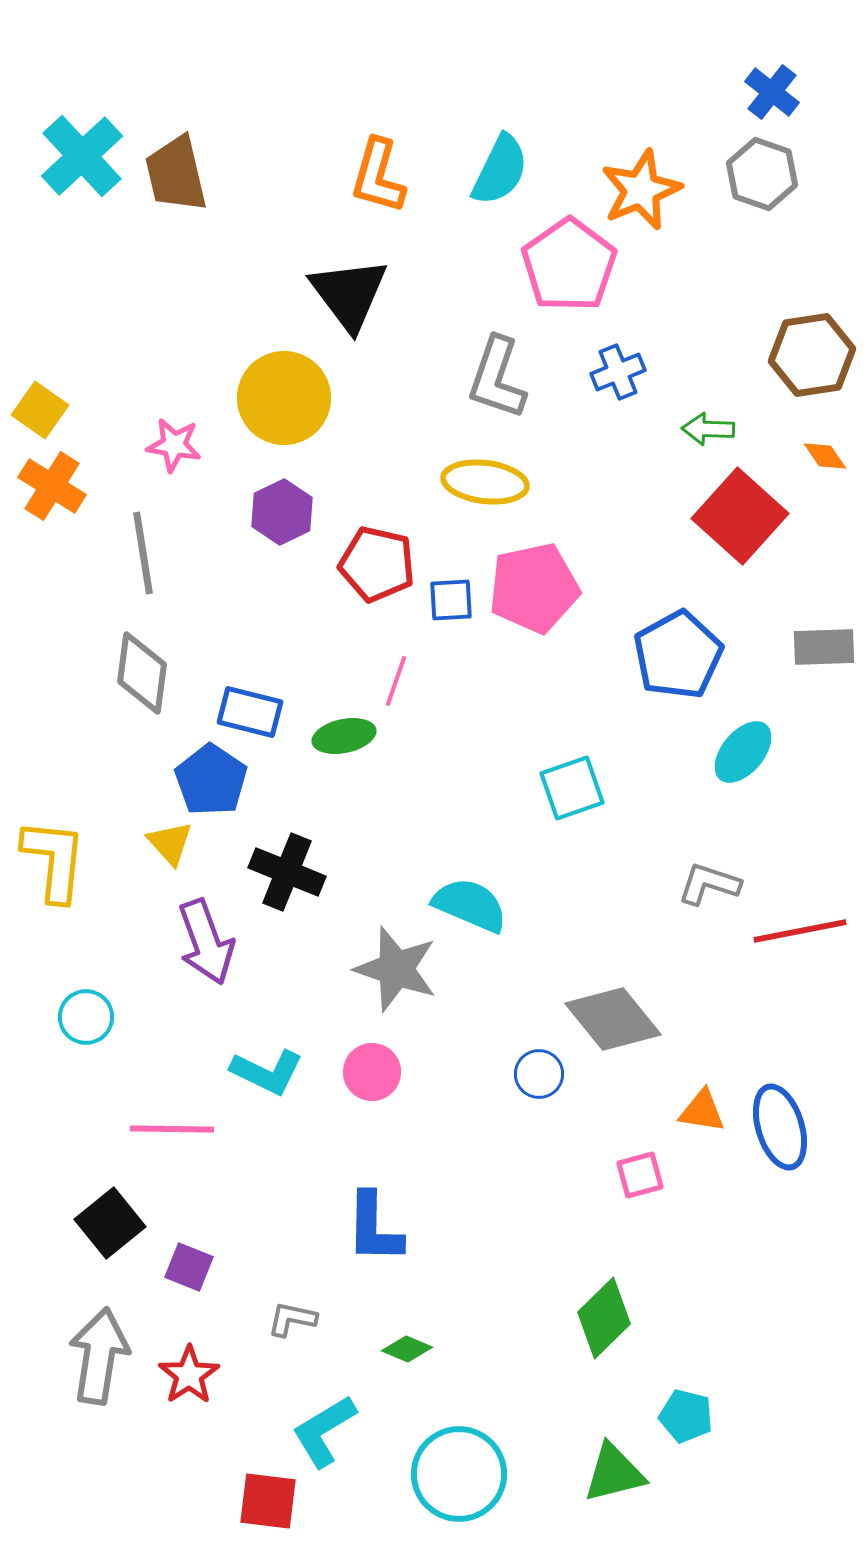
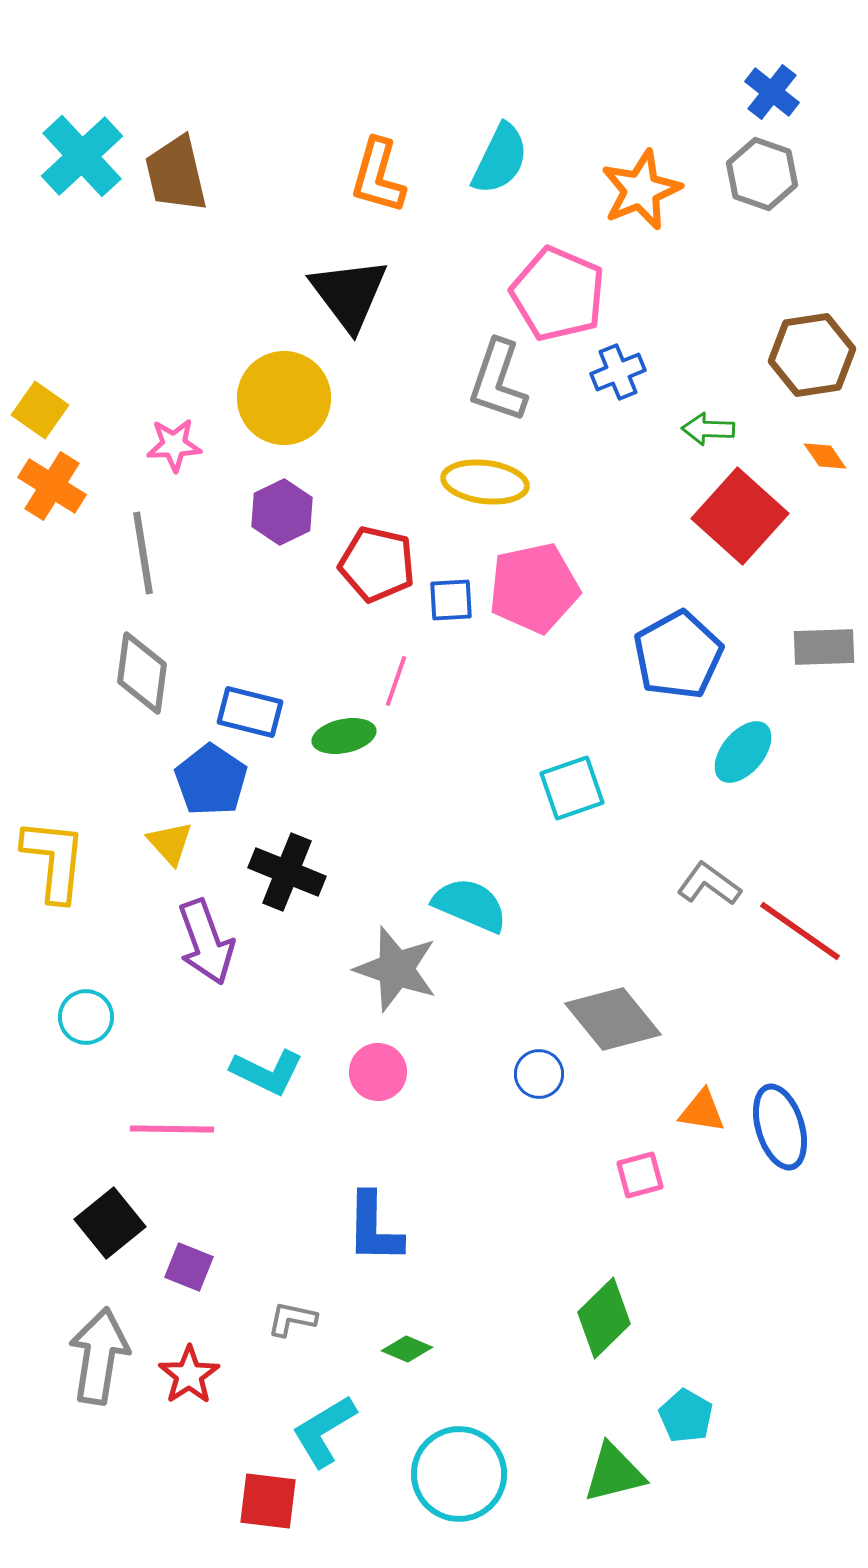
cyan semicircle at (500, 170): moved 11 px up
pink pentagon at (569, 265): moved 11 px left, 29 px down; rotated 14 degrees counterclockwise
gray L-shape at (497, 378): moved 1 px right, 3 px down
pink star at (174, 445): rotated 12 degrees counterclockwise
gray L-shape at (709, 884): rotated 18 degrees clockwise
red line at (800, 931): rotated 46 degrees clockwise
pink circle at (372, 1072): moved 6 px right
cyan pentagon at (686, 1416): rotated 16 degrees clockwise
